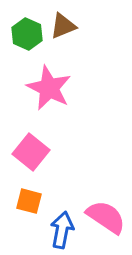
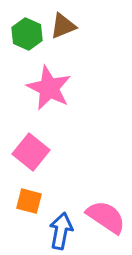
blue arrow: moved 1 px left, 1 px down
